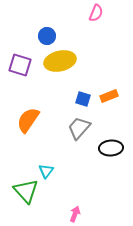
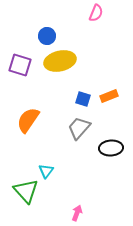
pink arrow: moved 2 px right, 1 px up
